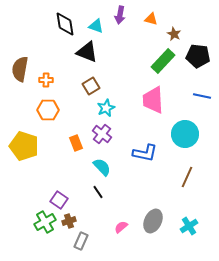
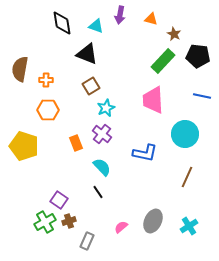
black diamond: moved 3 px left, 1 px up
black triangle: moved 2 px down
gray rectangle: moved 6 px right
